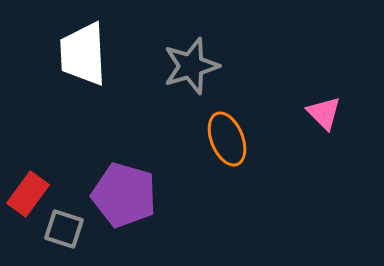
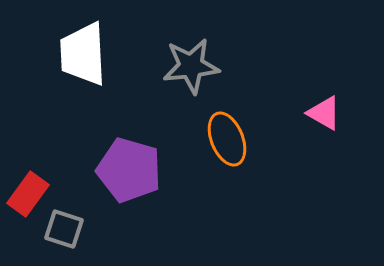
gray star: rotated 10 degrees clockwise
pink triangle: rotated 15 degrees counterclockwise
purple pentagon: moved 5 px right, 25 px up
